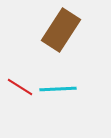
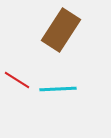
red line: moved 3 px left, 7 px up
